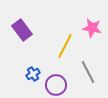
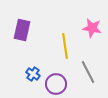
purple rectangle: rotated 50 degrees clockwise
yellow line: rotated 35 degrees counterclockwise
blue cross: rotated 24 degrees counterclockwise
purple circle: moved 1 px up
